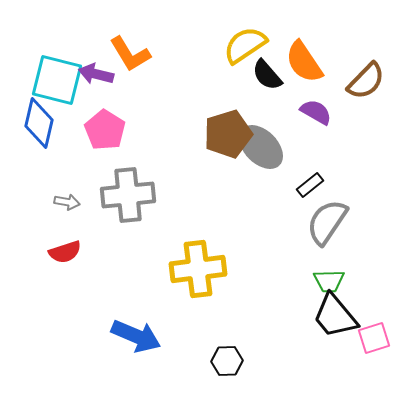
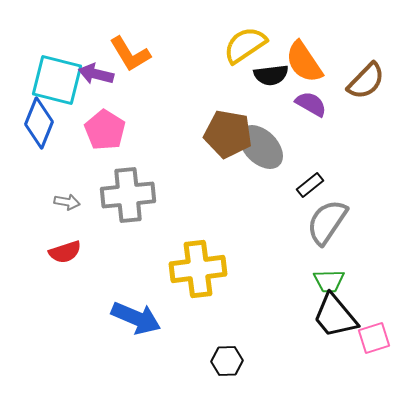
black semicircle: moved 4 px right; rotated 56 degrees counterclockwise
purple semicircle: moved 5 px left, 8 px up
blue diamond: rotated 9 degrees clockwise
brown pentagon: rotated 27 degrees clockwise
blue arrow: moved 18 px up
